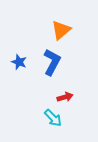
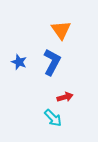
orange triangle: rotated 25 degrees counterclockwise
